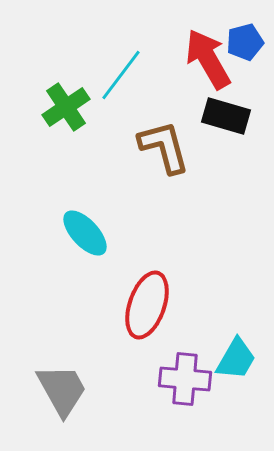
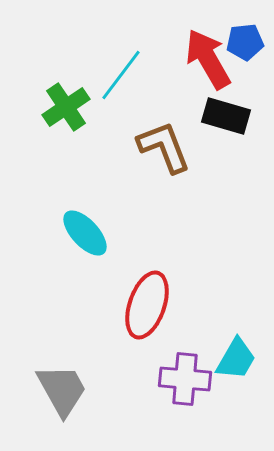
blue pentagon: rotated 9 degrees clockwise
brown L-shape: rotated 6 degrees counterclockwise
